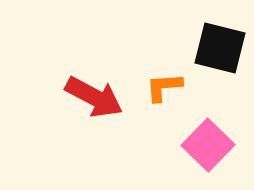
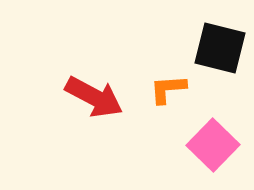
orange L-shape: moved 4 px right, 2 px down
pink square: moved 5 px right
